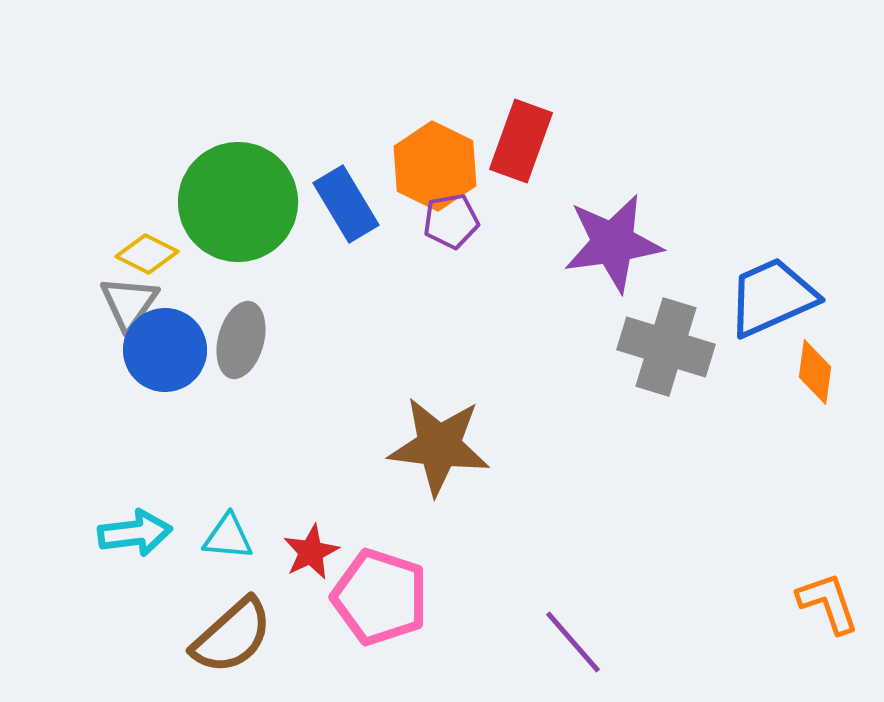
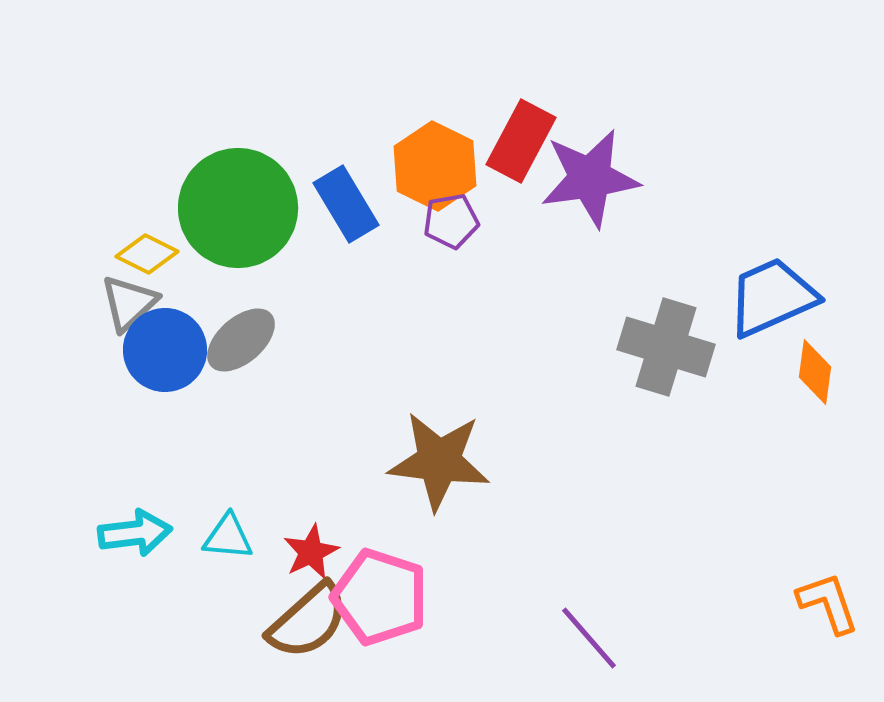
red rectangle: rotated 8 degrees clockwise
green circle: moved 6 px down
purple star: moved 23 px left, 65 px up
gray triangle: rotated 12 degrees clockwise
gray ellipse: rotated 34 degrees clockwise
brown star: moved 15 px down
brown semicircle: moved 76 px right, 15 px up
purple line: moved 16 px right, 4 px up
